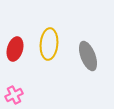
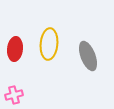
red ellipse: rotated 10 degrees counterclockwise
pink cross: rotated 12 degrees clockwise
